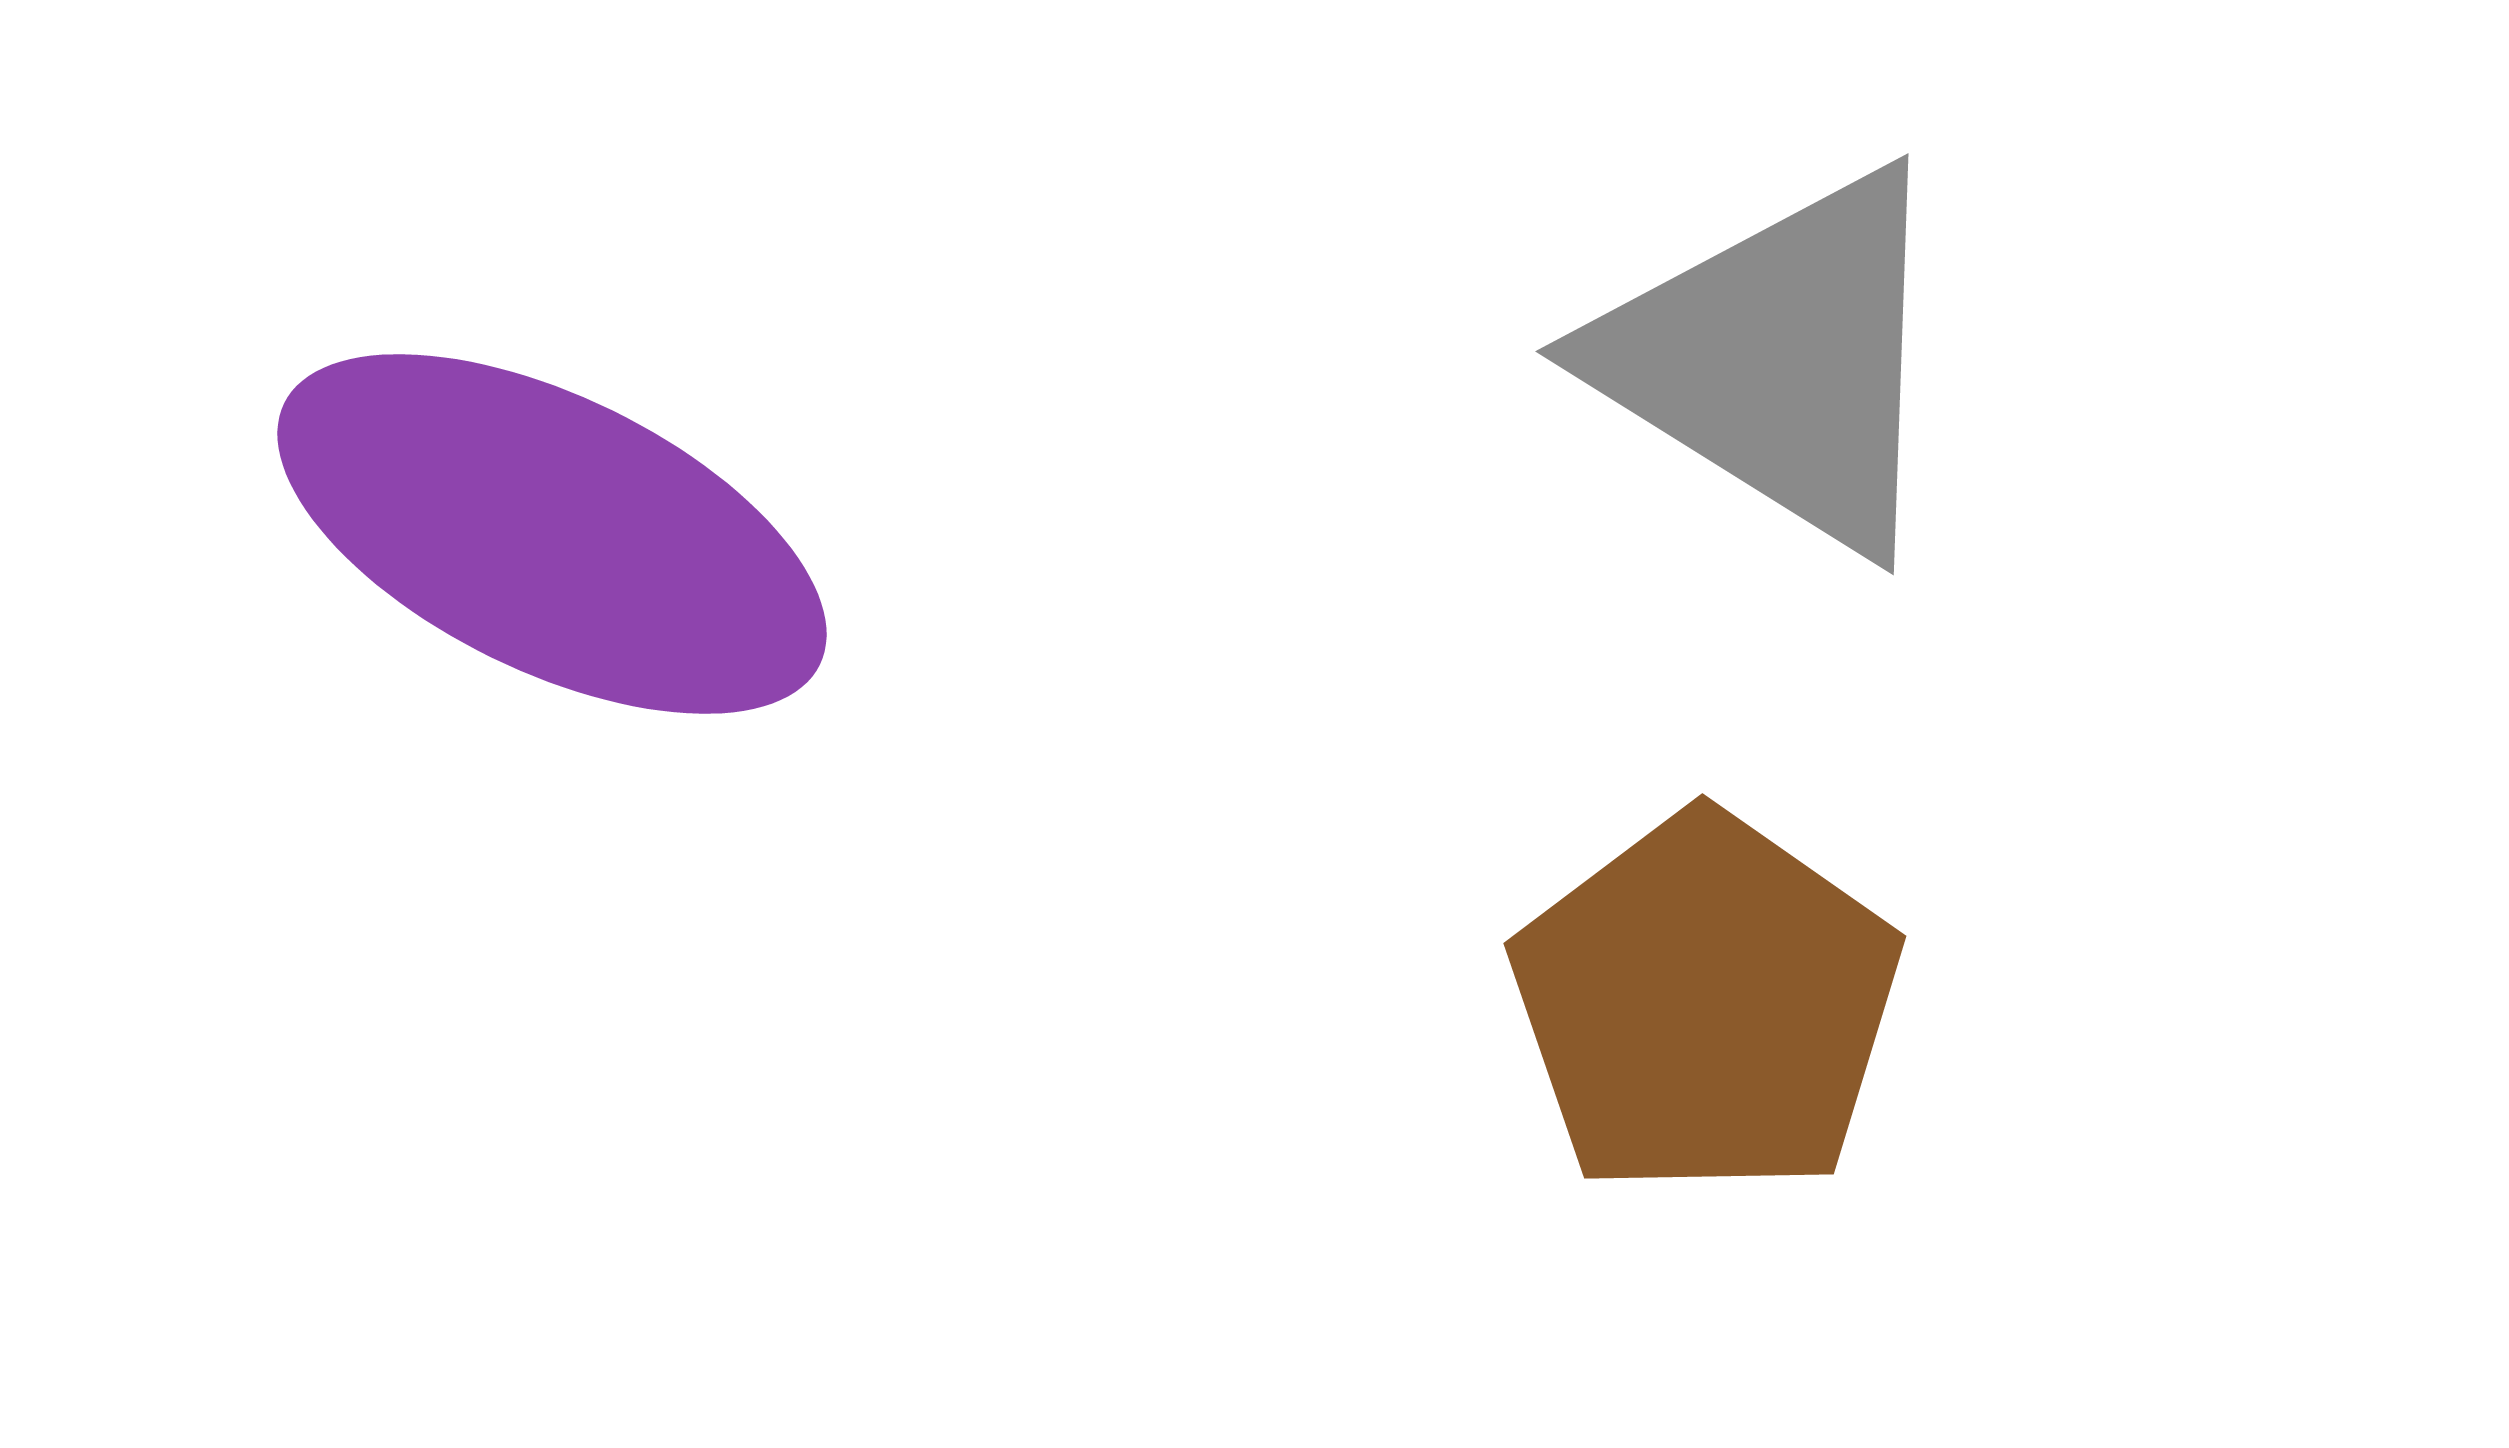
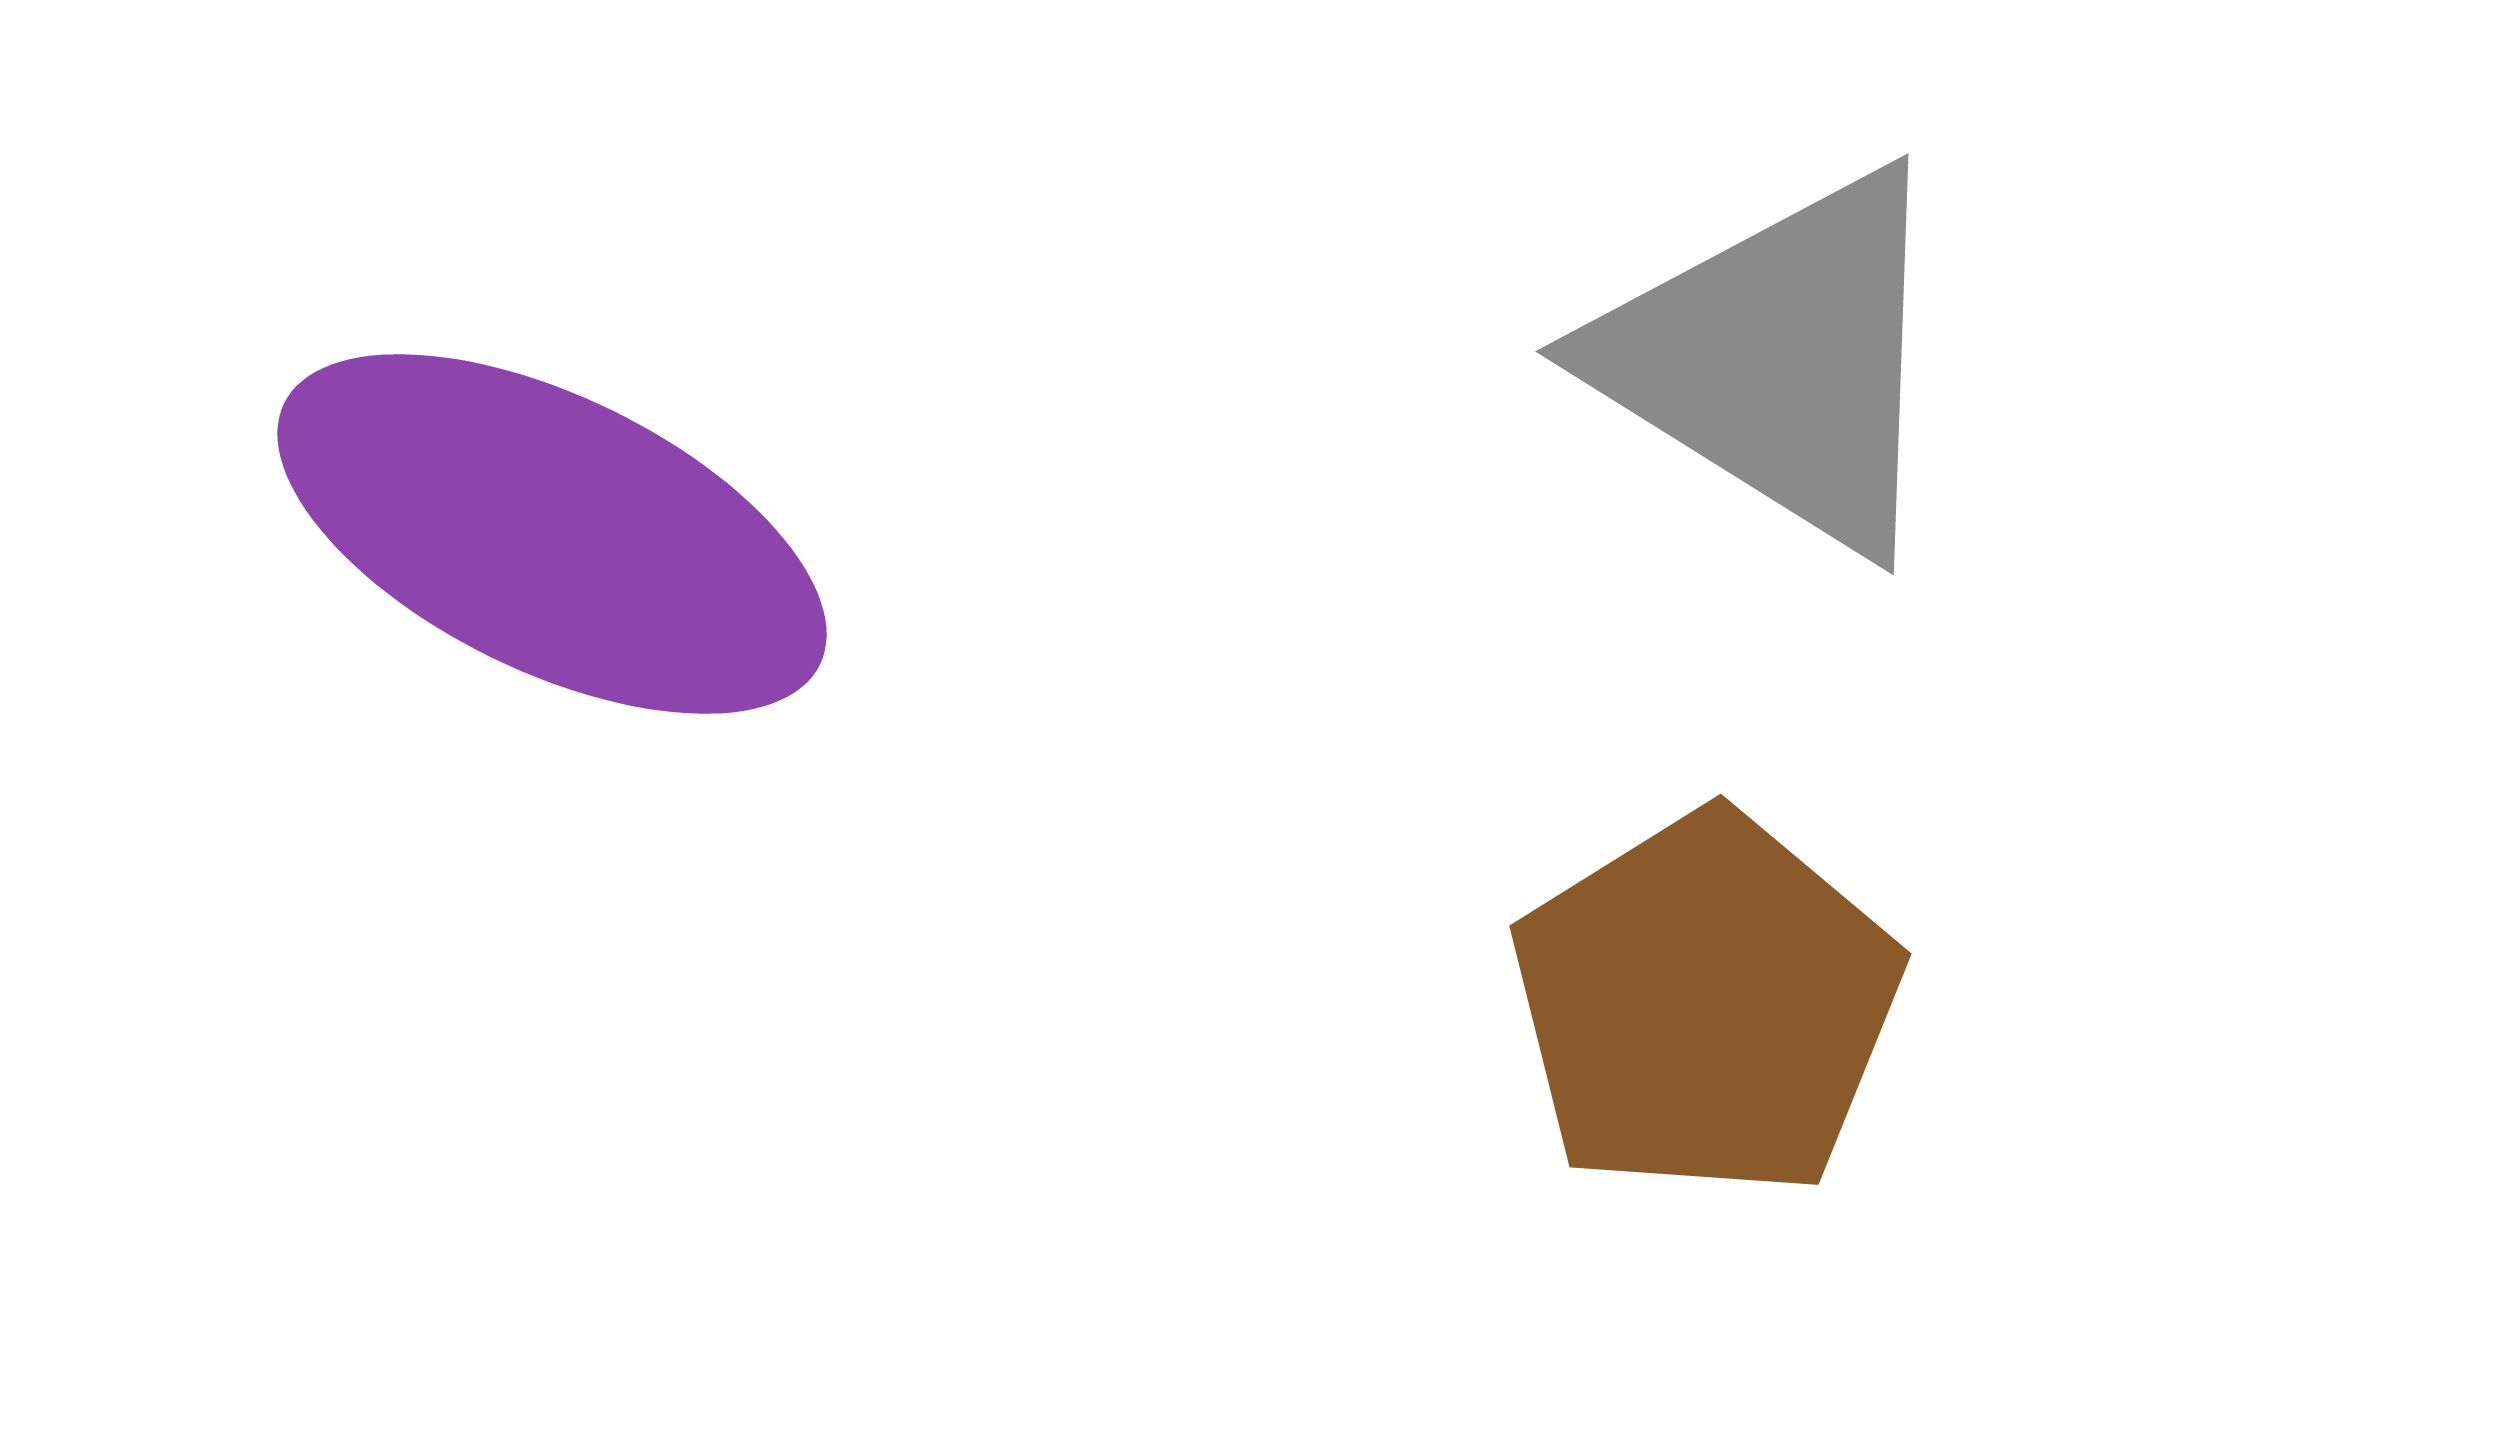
brown pentagon: rotated 5 degrees clockwise
